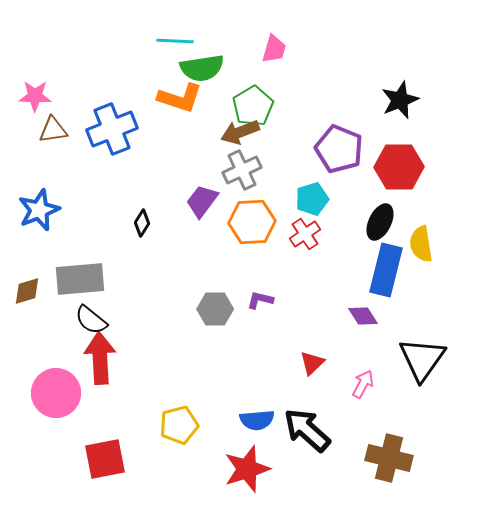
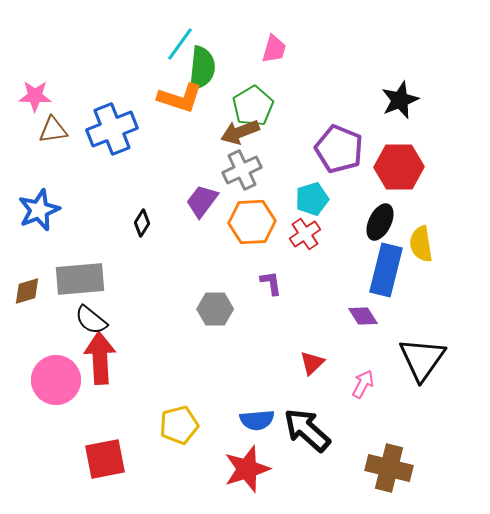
cyan line: moved 5 px right, 3 px down; rotated 57 degrees counterclockwise
green semicircle: rotated 75 degrees counterclockwise
purple L-shape: moved 11 px right, 17 px up; rotated 68 degrees clockwise
pink circle: moved 13 px up
brown cross: moved 10 px down
